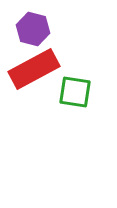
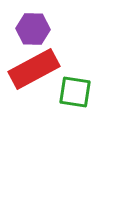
purple hexagon: rotated 12 degrees counterclockwise
